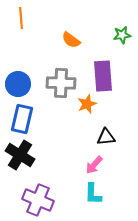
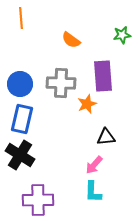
blue circle: moved 2 px right
cyan L-shape: moved 2 px up
purple cross: rotated 24 degrees counterclockwise
